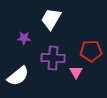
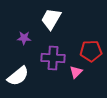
pink triangle: rotated 16 degrees clockwise
